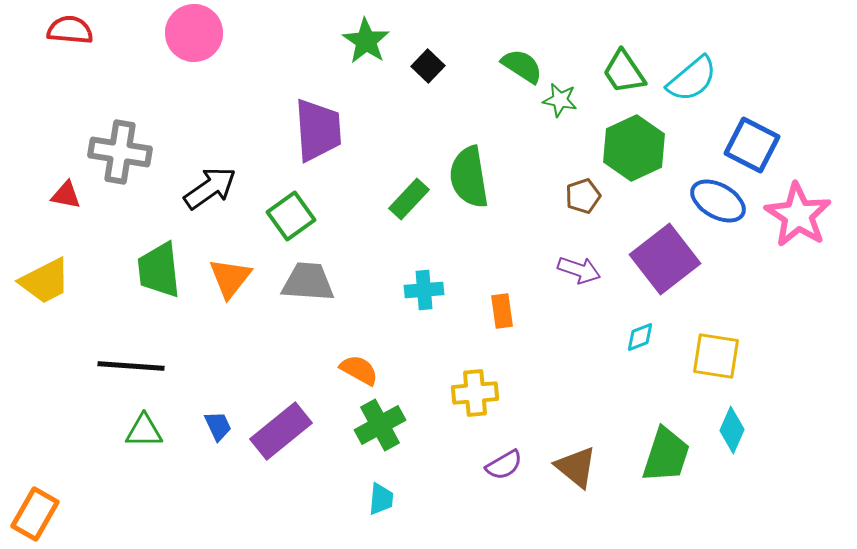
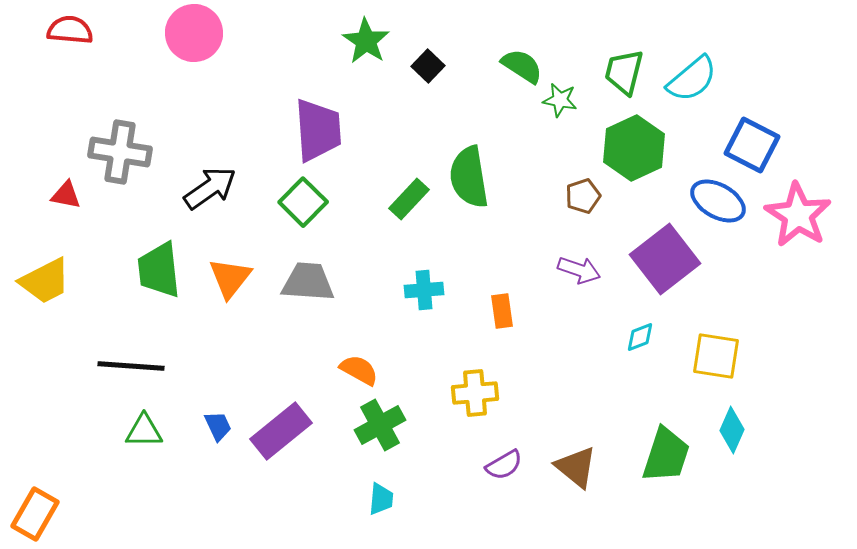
green trapezoid at (624, 72): rotated 48 degrees clockwise
green square at (291, 216): moved 12 px right, 14 px up; rotated 9 degrees counterclockwise
